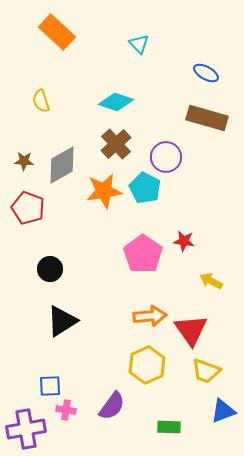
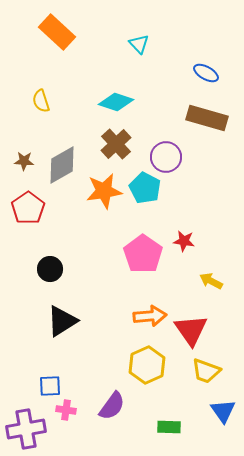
red pentagon: rotated 16 degrees clockwise
blue triangle: rotated 44 degrees counterclockwise
